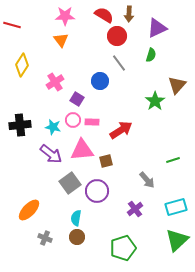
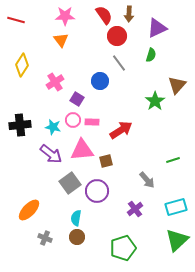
red semicircle: rotated 24 degrees clockwise
red line: moved 4 px right, 5 px up
